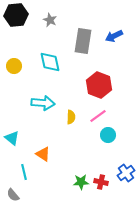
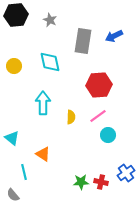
red hexagon: rotated 25 degrees counterclockwise
cyan arrow: rotated 95 degrees counterclockwise
